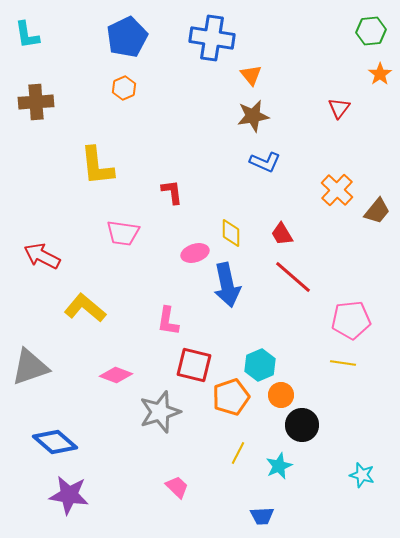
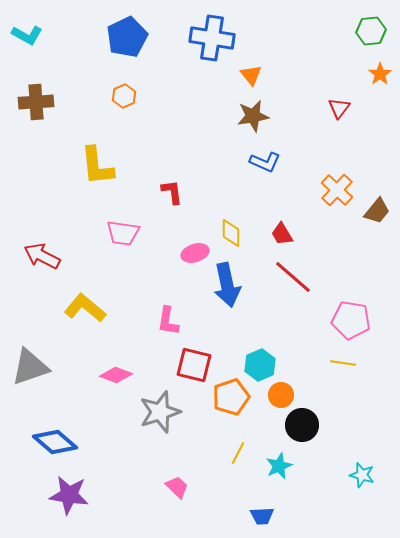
cyan L-shape at (27, 35): rotated 52 degrees counterclockwise
orange hexagon at (124, 88): moved 8 px down
pink pentagon at (351, 320): rotated 15 degrees clockwise
